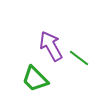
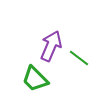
purple arrow: rotated 52 degrees clockwise
